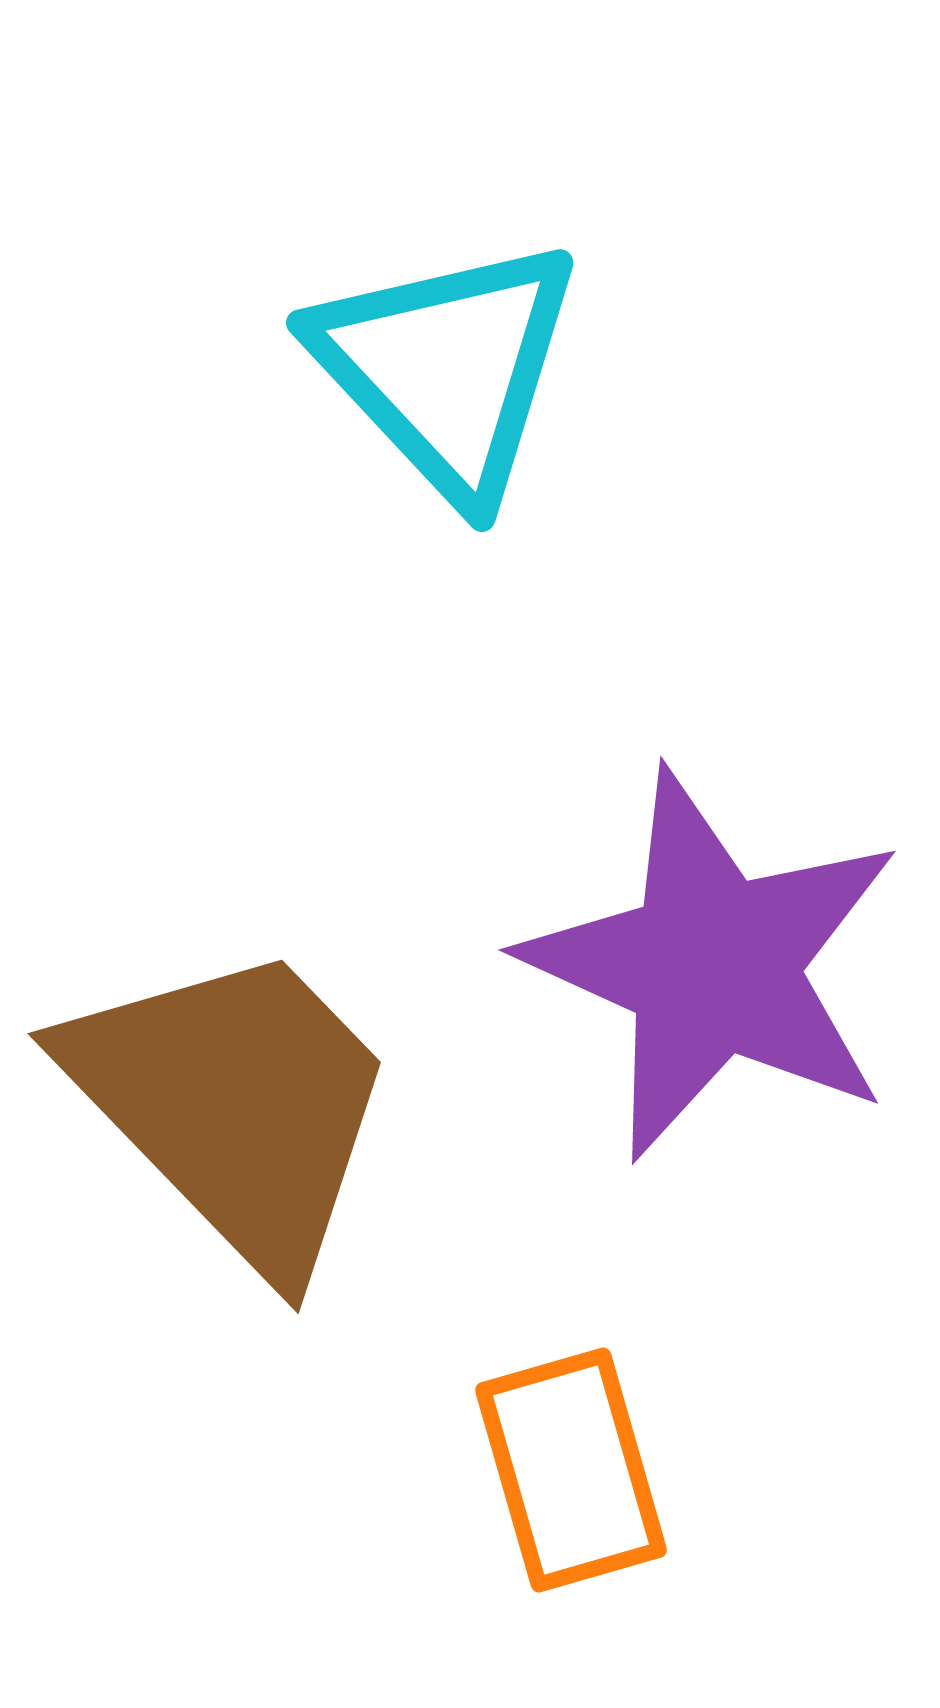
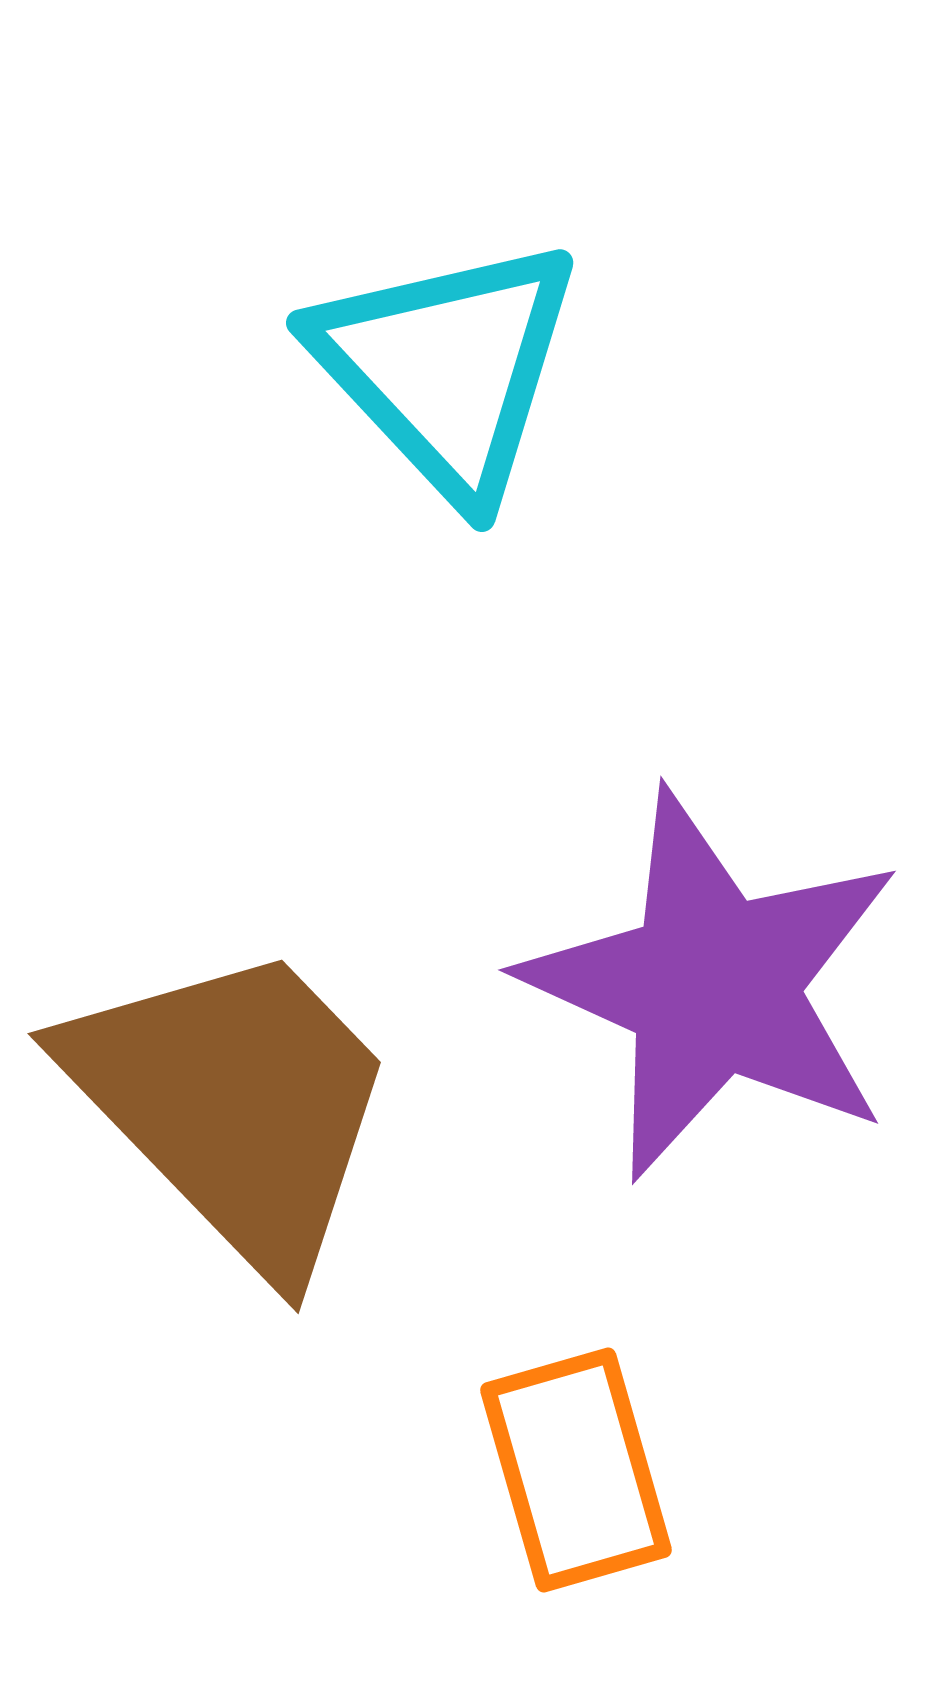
purple star: moved 20 px down
orange rectangle: moved 5 px right
